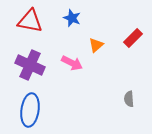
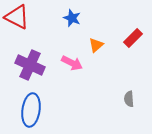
red triangle: moved 13 px left, 4 px up; rotated 16 degrees clockwise
blue ellipse: moved 1 px right
